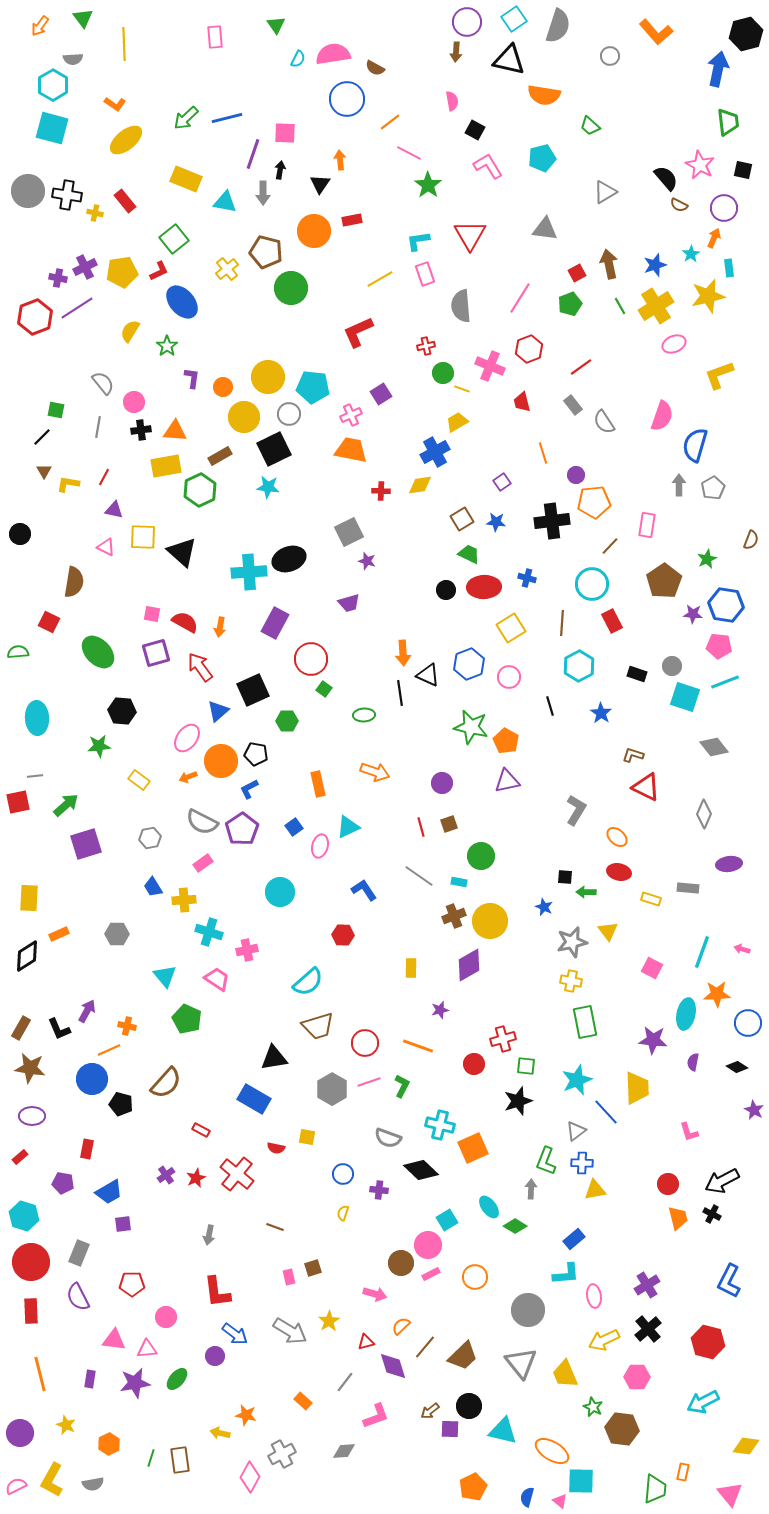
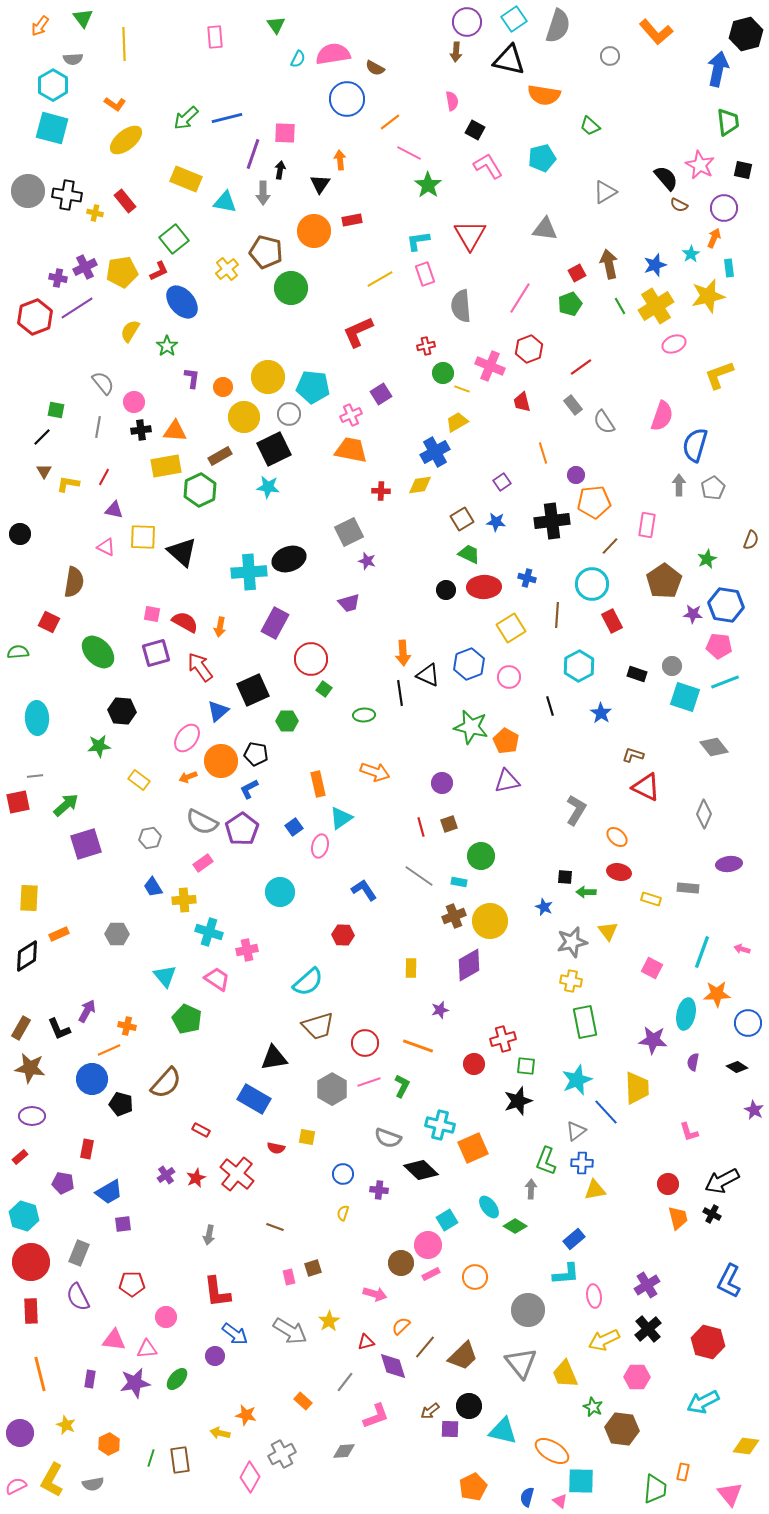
brown line at (562, 623): moved 5 px left, 8 px up
cyan triangle at (348, 827): moved 7 px left, 9 px up; rotated 10 degrees counterclockwise
